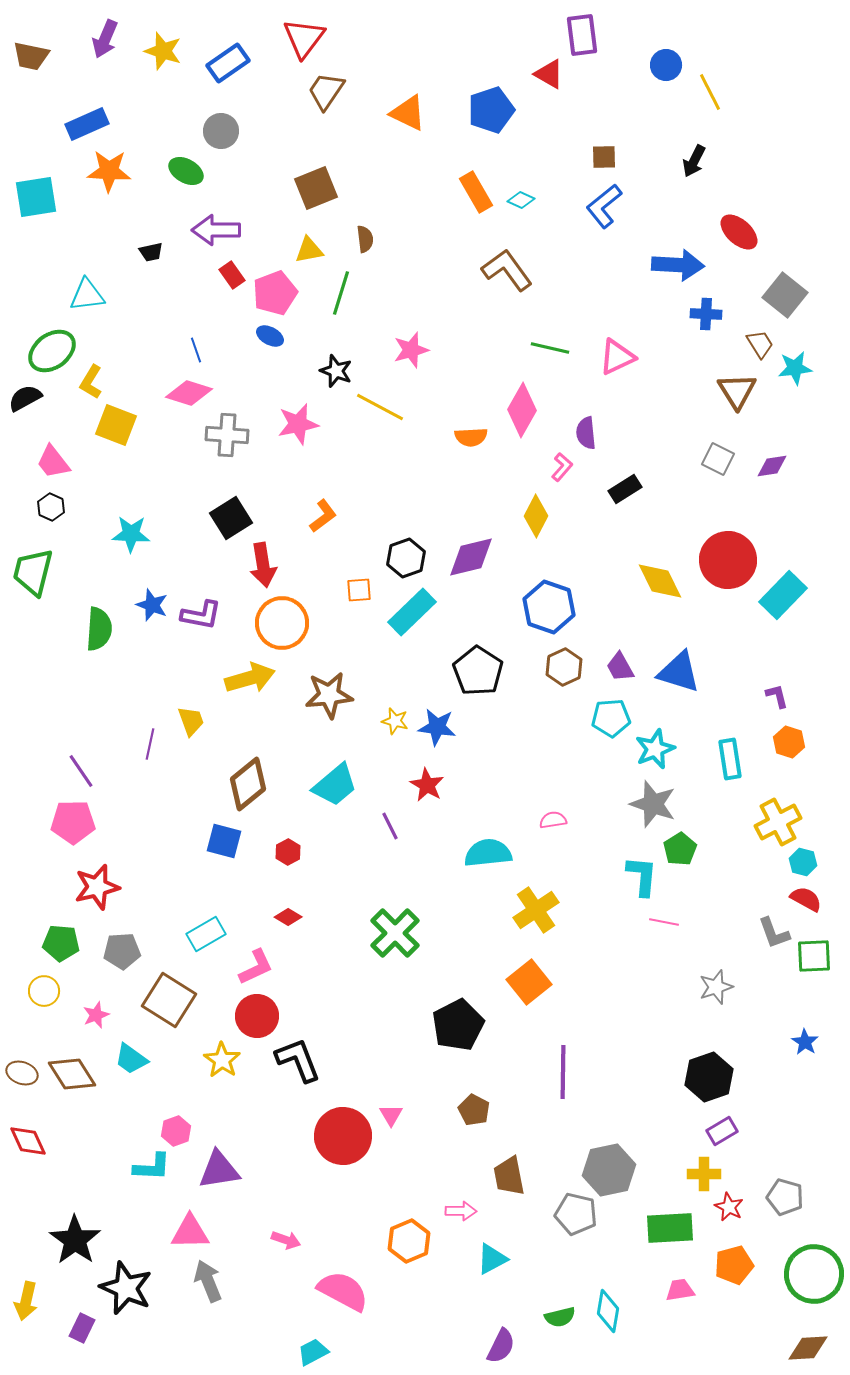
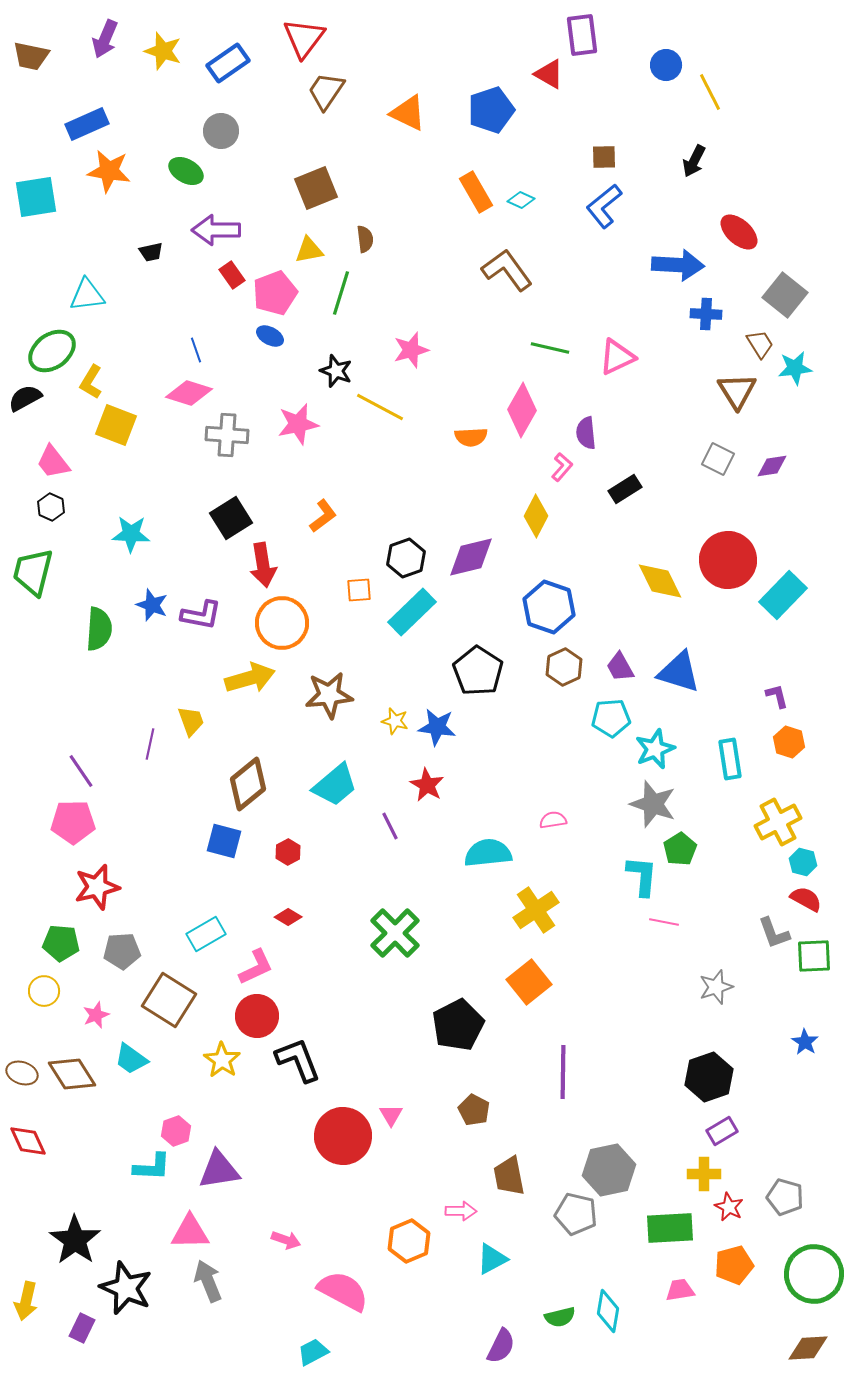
orange star at (109, 171): rotated 6 degrees clockwise
